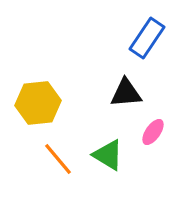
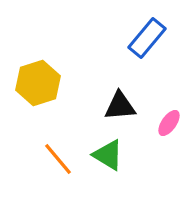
blue rectangle: rotated 6 degrees clockwise
black triangle: moved 6 px left, 13 px down
yellow hexagon: moved 20 px up; rotated 12 degrees counterclockwise
pink ellipse: moved 16 px right, 9 px up
